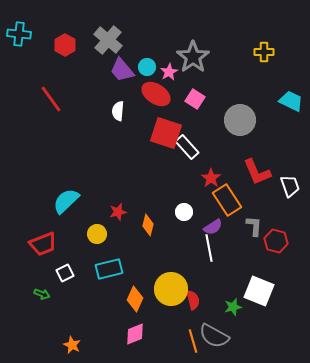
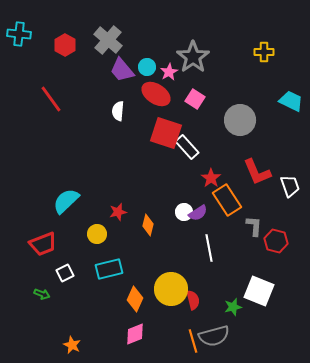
purple semicircle at (213, 227): moved 15 px left, 14 px up
gray semicircle at (214, 336): rotated 44 degrees counterclockwise
